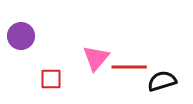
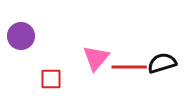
black semicircle: moved 18 px up
